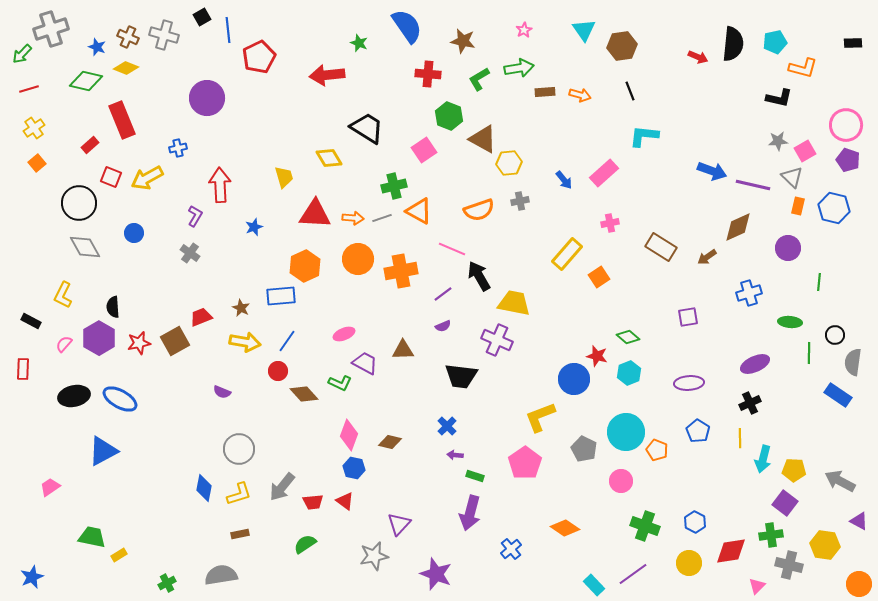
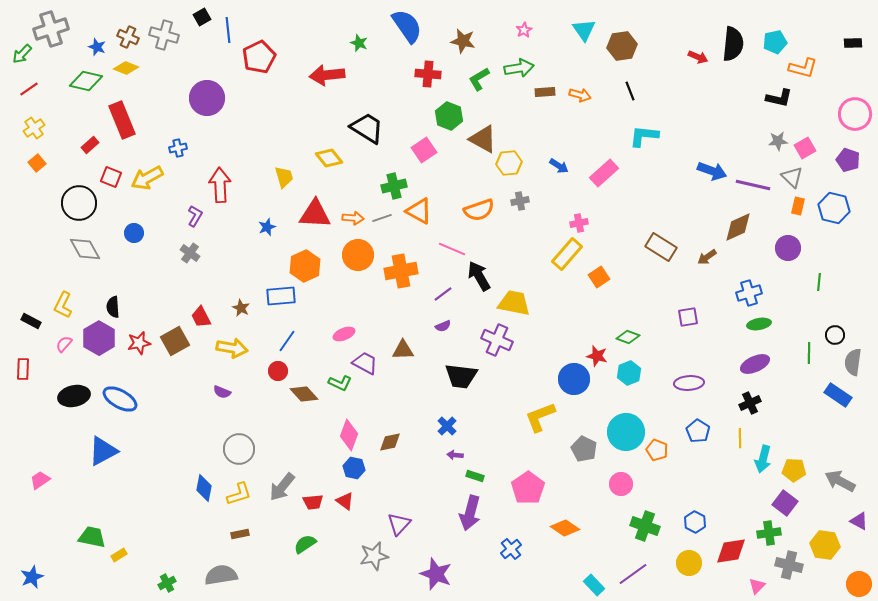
red line at (29, 89): rotated 18 degrees counterclockwise
pink circle at (846, 125): moved 9 px right, 11 px up
pink square at (805, 151): moved 3 px up
yellow diamond at (329, 158): rotated 8 degrees counterclockwise
blue arrow at (564, 180): moved 5 px left, 14 px up; rotated 18 degrees counterclockwise
pink cross at (610, 223): moved 31 px left
blue star at (254, 227): moved 13 px right
gray diamond at (85, 247): moved 2 px down
orange circle at (358, 259): moved 4 px up
yellow L-shape at (63, 295): moved 10 px down
red trapezoid at (201, 317): rotated 95 degrees counterclockwise
green ellipse at (790, 322): moved 31 px left, 2 px down; rotated 15 degrees counterclockwise
green diamond at (628, 337): rotated 20 degrees counterclockwise
yellow arrow at (245, 342): moved 13 px left, 6 px down
brown diamond at (390, 442): rotated 25 degrees counterclockwise
pink pentagon at (525, 463): moved 3 px right, 25 px down
pink circle at (621, 481): moved 3 px down
pink trapezoid at (50, 487): moved 10 px left, 7 px up
green cross at (771, 535): moved 2 px left, 2 px up
